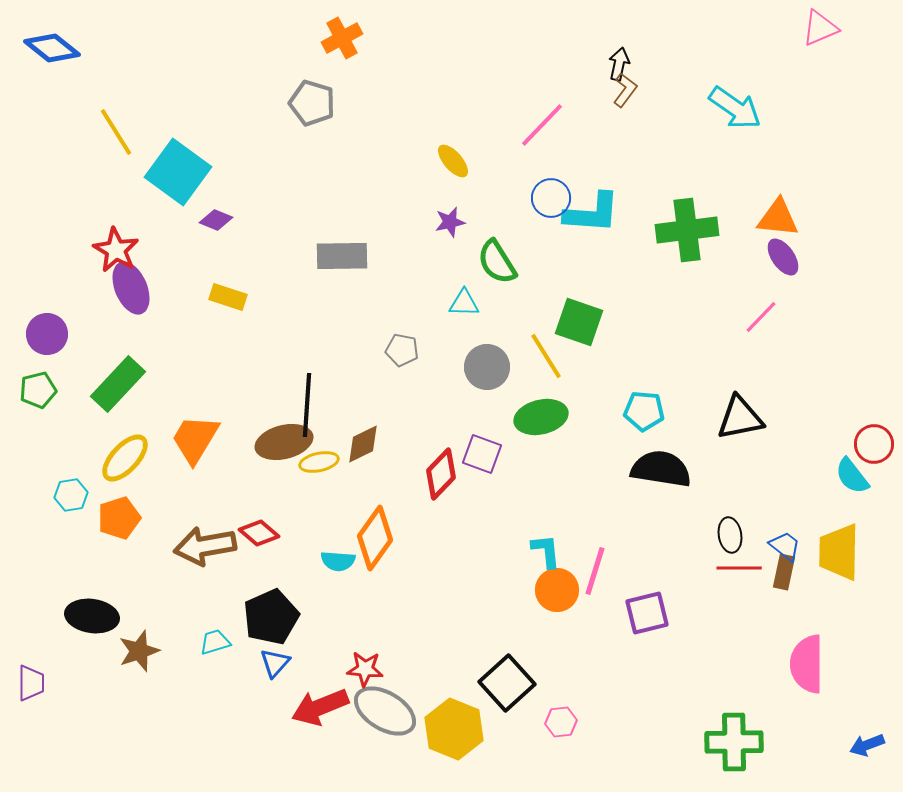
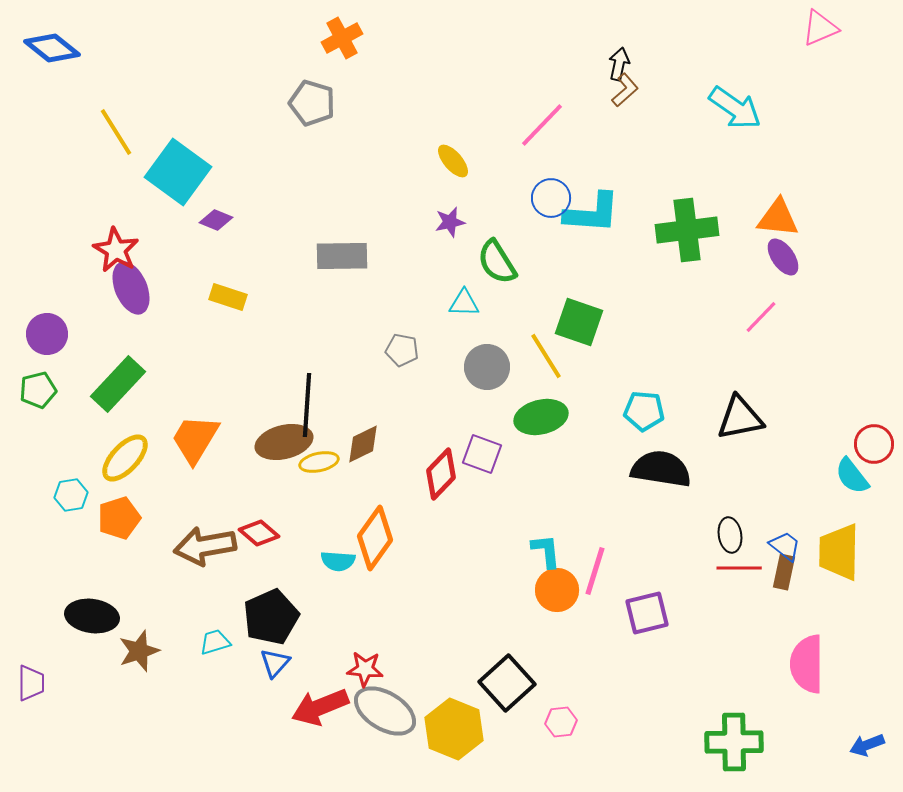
brown L-shape at (625, 90): rotated 12 degrees clockwise
